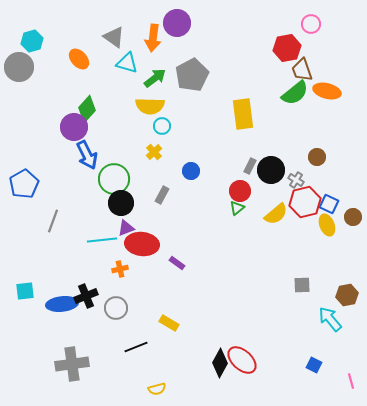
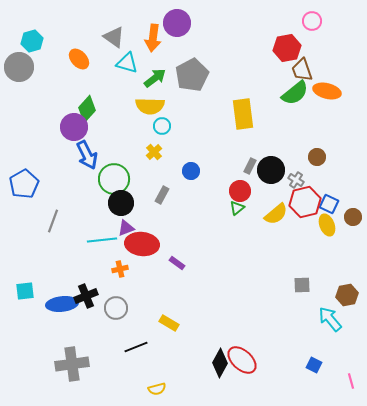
pink circle at (311, 24): moved 1 px right, 3 px up
